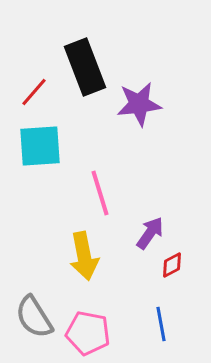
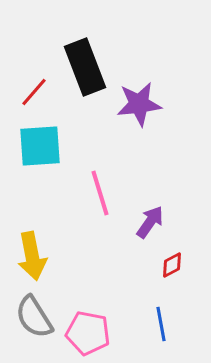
purple arrow: moved 11 px up
yellow arrow: moved 52 px left
